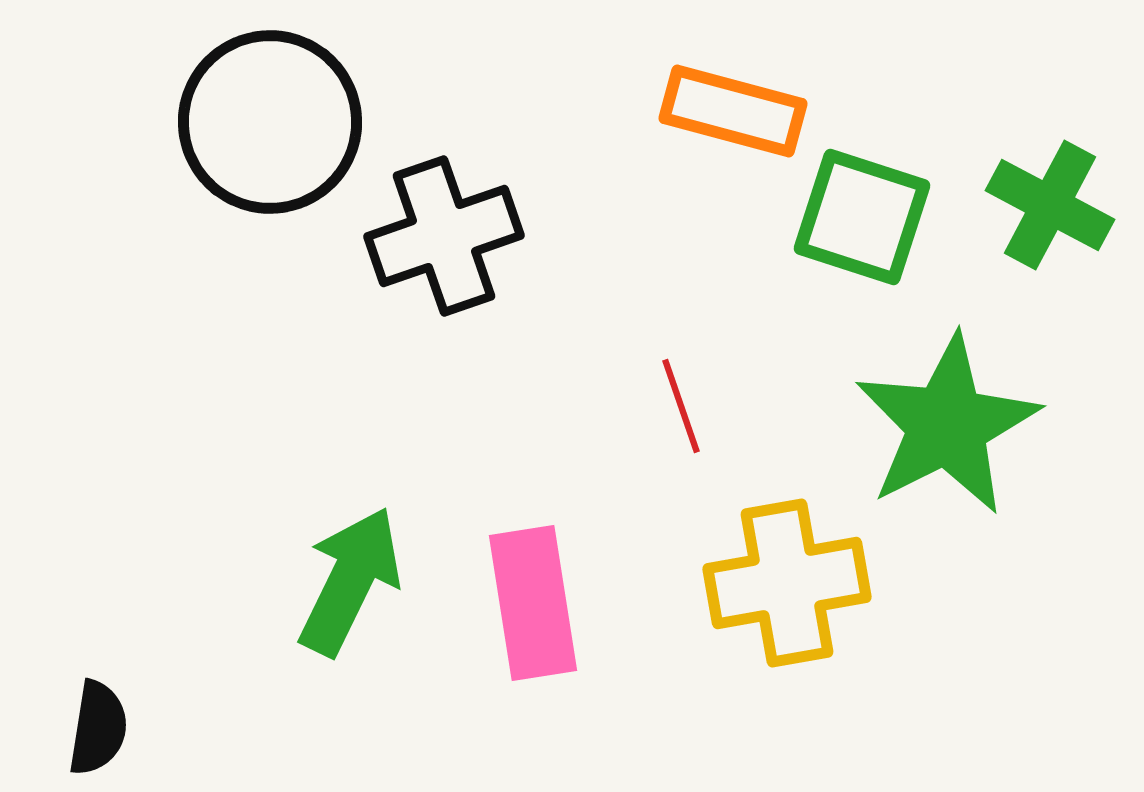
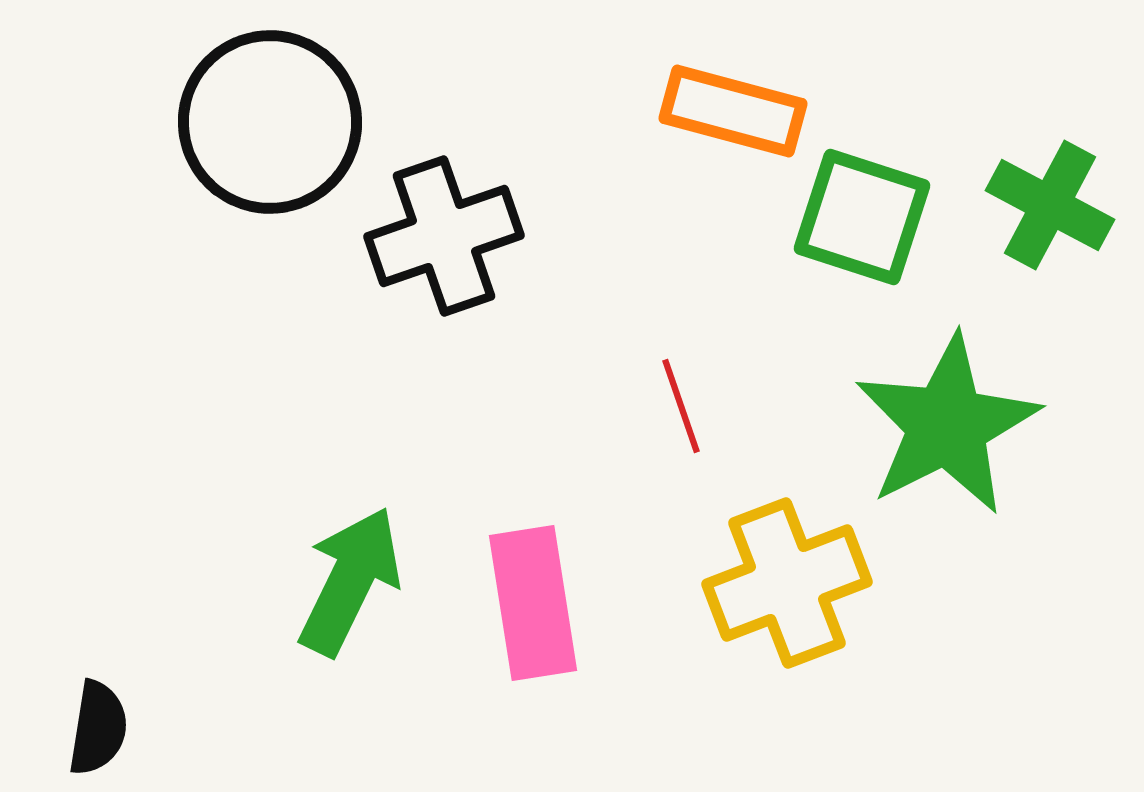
yellow cross: rotated 11 degrees counterclockwise
